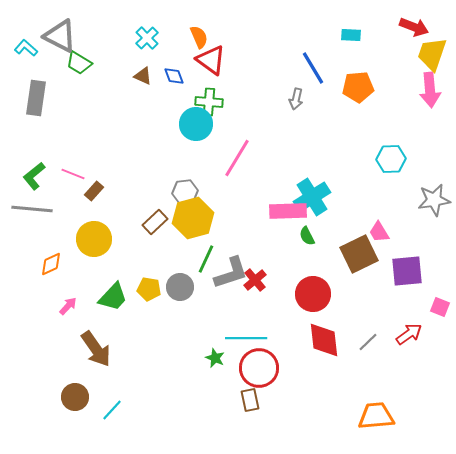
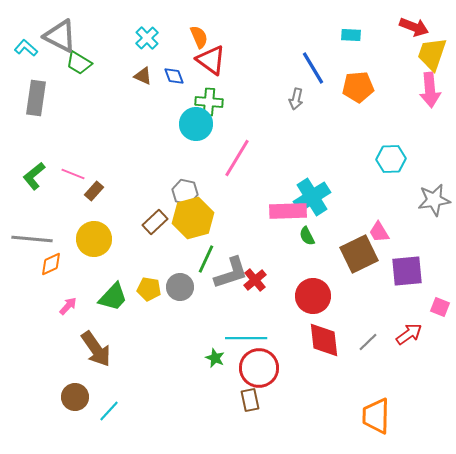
gray hexagon at (185, 192): rotated 20 degrees clockwise
gray line at (32, 209): moved 30 px down
red circle at (313, 294): moved 2 px down
cyan line at (112, 410): moved 3 px left, 1 px down
orange trapezoid at (376, 416): rotated 84 degrees counterclockwise
